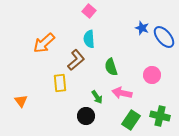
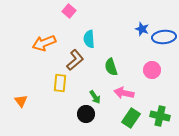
pink square: moved 20 px left
blue star: moved 1 px down
blue ellipse: rotated 55 degrees counterclockwise
orange arrow: rotated 20 degrees clockwise
brown L-shape: moved 1 px left
pink circle: moved 5 px up
yellow rectangle: rotated 12 degrees clockwise
pink arrow: moved 2 px right
green arrow: moved 2 px left
black circle: moved 2 px up
green rectangle: moved 2 px up
